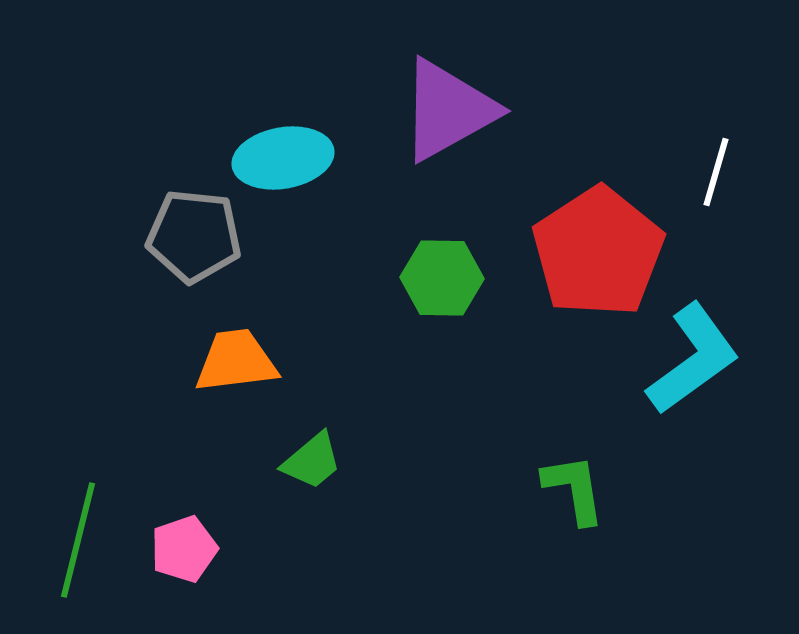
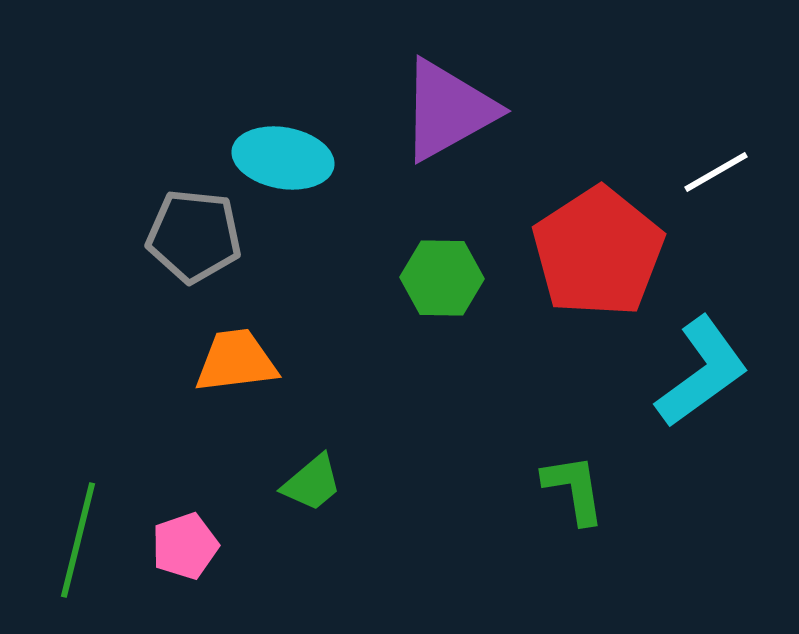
cyan ellipse: rotated 20 degrees clockwise
white line: rotated 44 degrees clockwise
cyan L-shape: moved 9 px right, 13 px down
green trapezoid: moved 22 px down
pink pentagon: moved 1 px right, 3 px up
